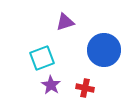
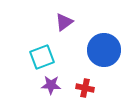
purple triangle: moved 1 px left; rotated 18 degrees counterclockwise
cyan square: moved 1 px up
purple star: rotated 30 degrees counterclockwise
